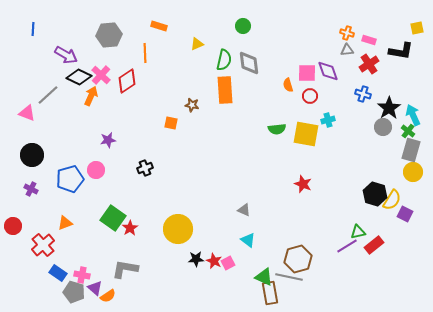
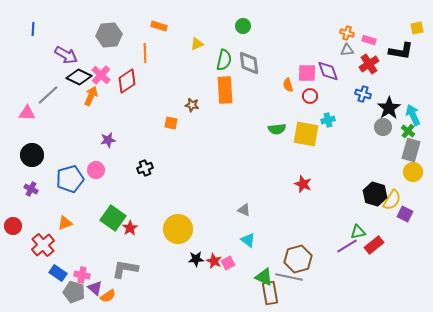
pink triangle at (27, 113): rotated 18 degrees counterclockwise
